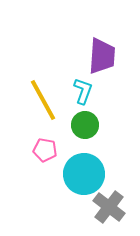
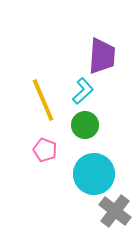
cyan L-shape: rotated 28 degrees clockwise
yellow line: rotated 6 degrees clockwise
pink pentagon: rotated 10 degrees clockwise
cyan circle: moved 10 px right
gray cross: moved 6 px right, 4 px down
